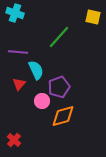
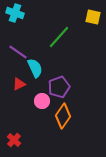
purple line: rotated 30 degrees clockwise
cyan semicircle: moved 1 px left, 2 px up
red triangle: rotated 24 degrees clockwise
orange diamond: rotated 40 degrees counterclockwise
